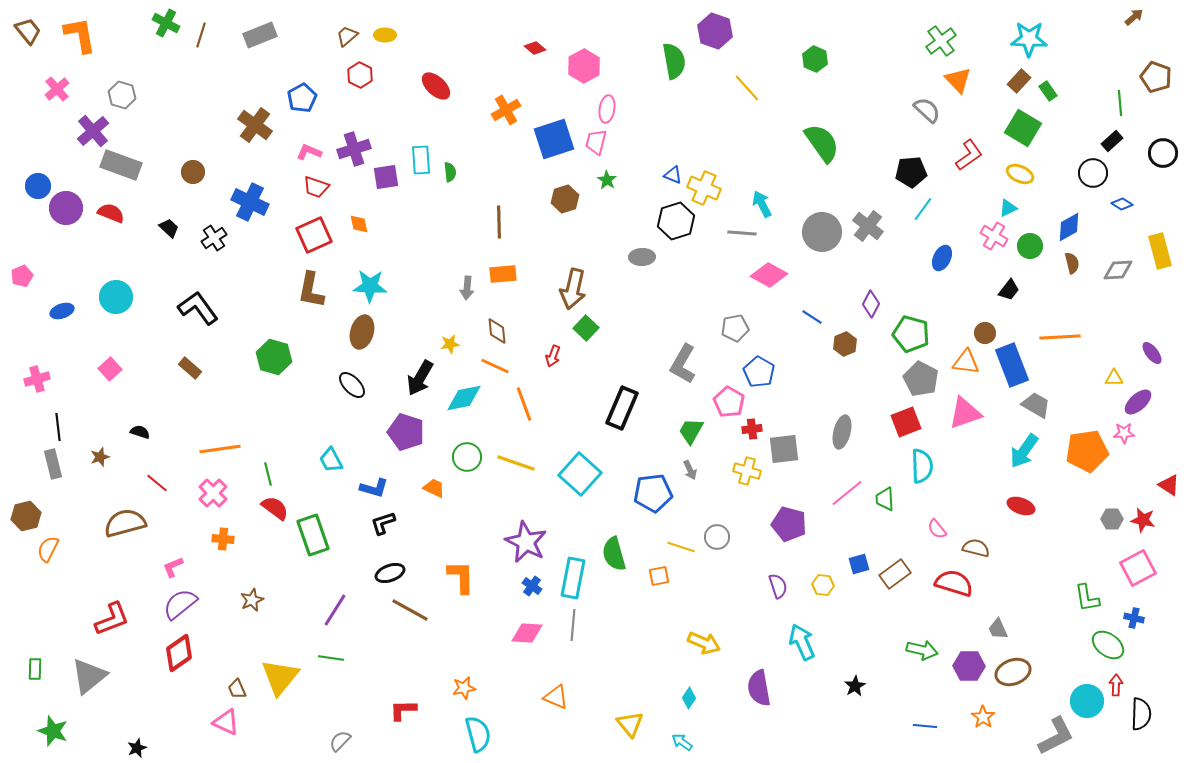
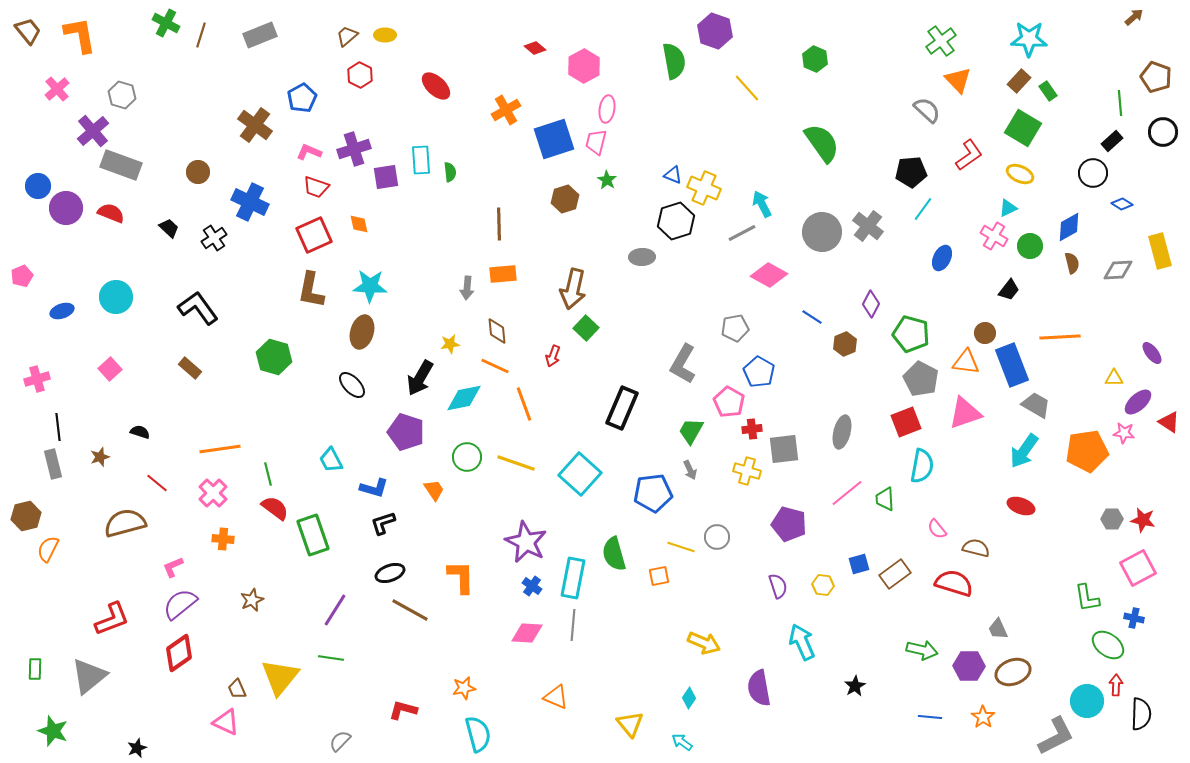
black circle at (1163, 153): moved 21 px up
brown circle at (193, 172): moved 5 px right
brown line at (499, 222): moved 2 px down
gray line at (742, 233): rotated 32 degrees counterclockwise
pink star at (1124, 433): rotated 10 degrees clockwise
cyan semicircle at (922, 466): rotated 12 degrees clockwise
red triangle at (1169, 485): moved 63 px up
orange trapezoid at (434, 488): moved 2 px down; rotated 30 degrees clockwise
red L-shape at (403, 710): rotated 16 degrees clockwise
blue line at (925, 726): moved 5 px right, 9 px up
